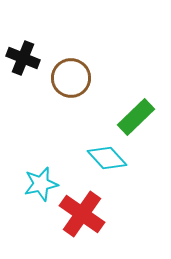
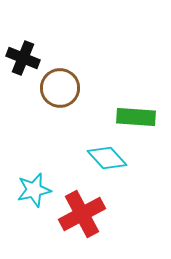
brown circle: moved 11 px left, 10 px down
green rectangle: rotated 48 degrees clockwise
cyan star: moved 7 px left, 6 px down
red cross: rotated 27 degrees clockwise
